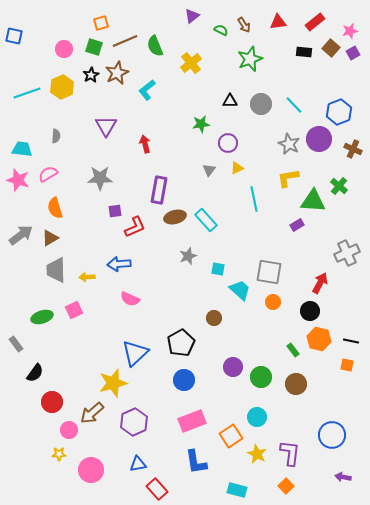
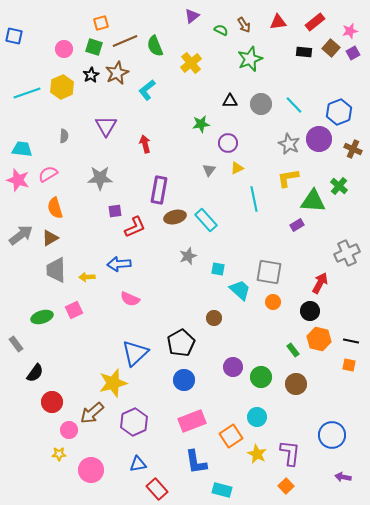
gray semicircle at (56, 136): moved 8 px right
orange square at (347, 365): moved 2 px right
cyan rectangle at (237, 490): moved 15 px left
